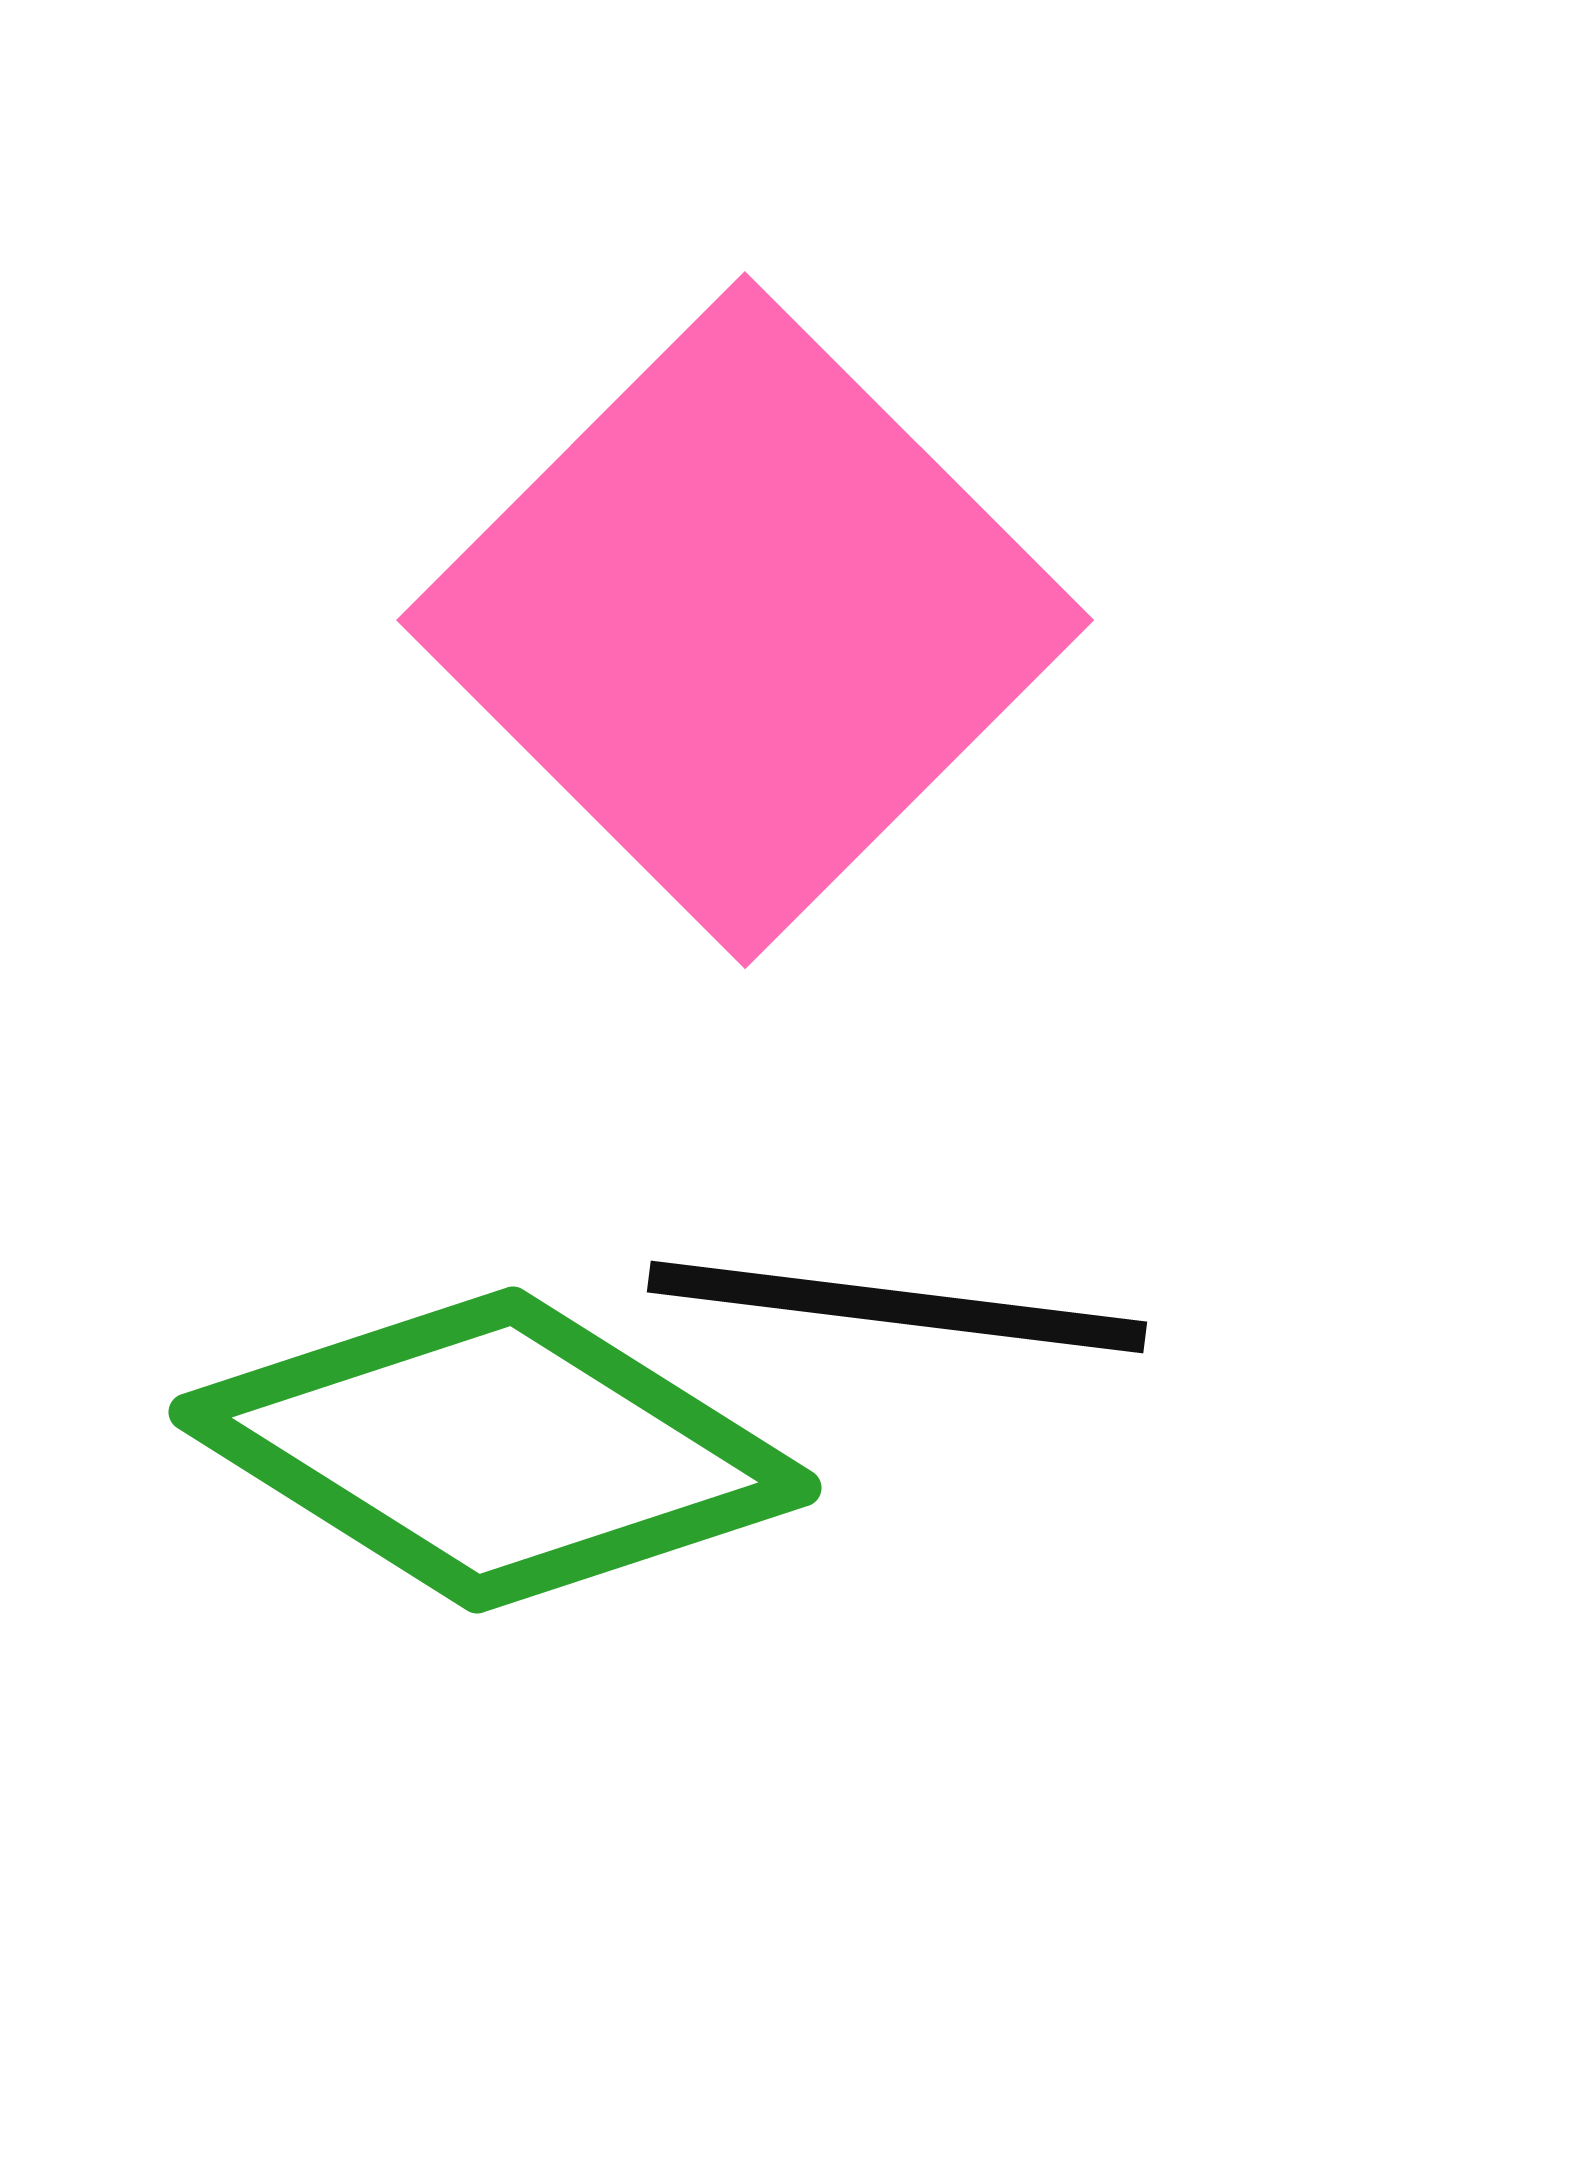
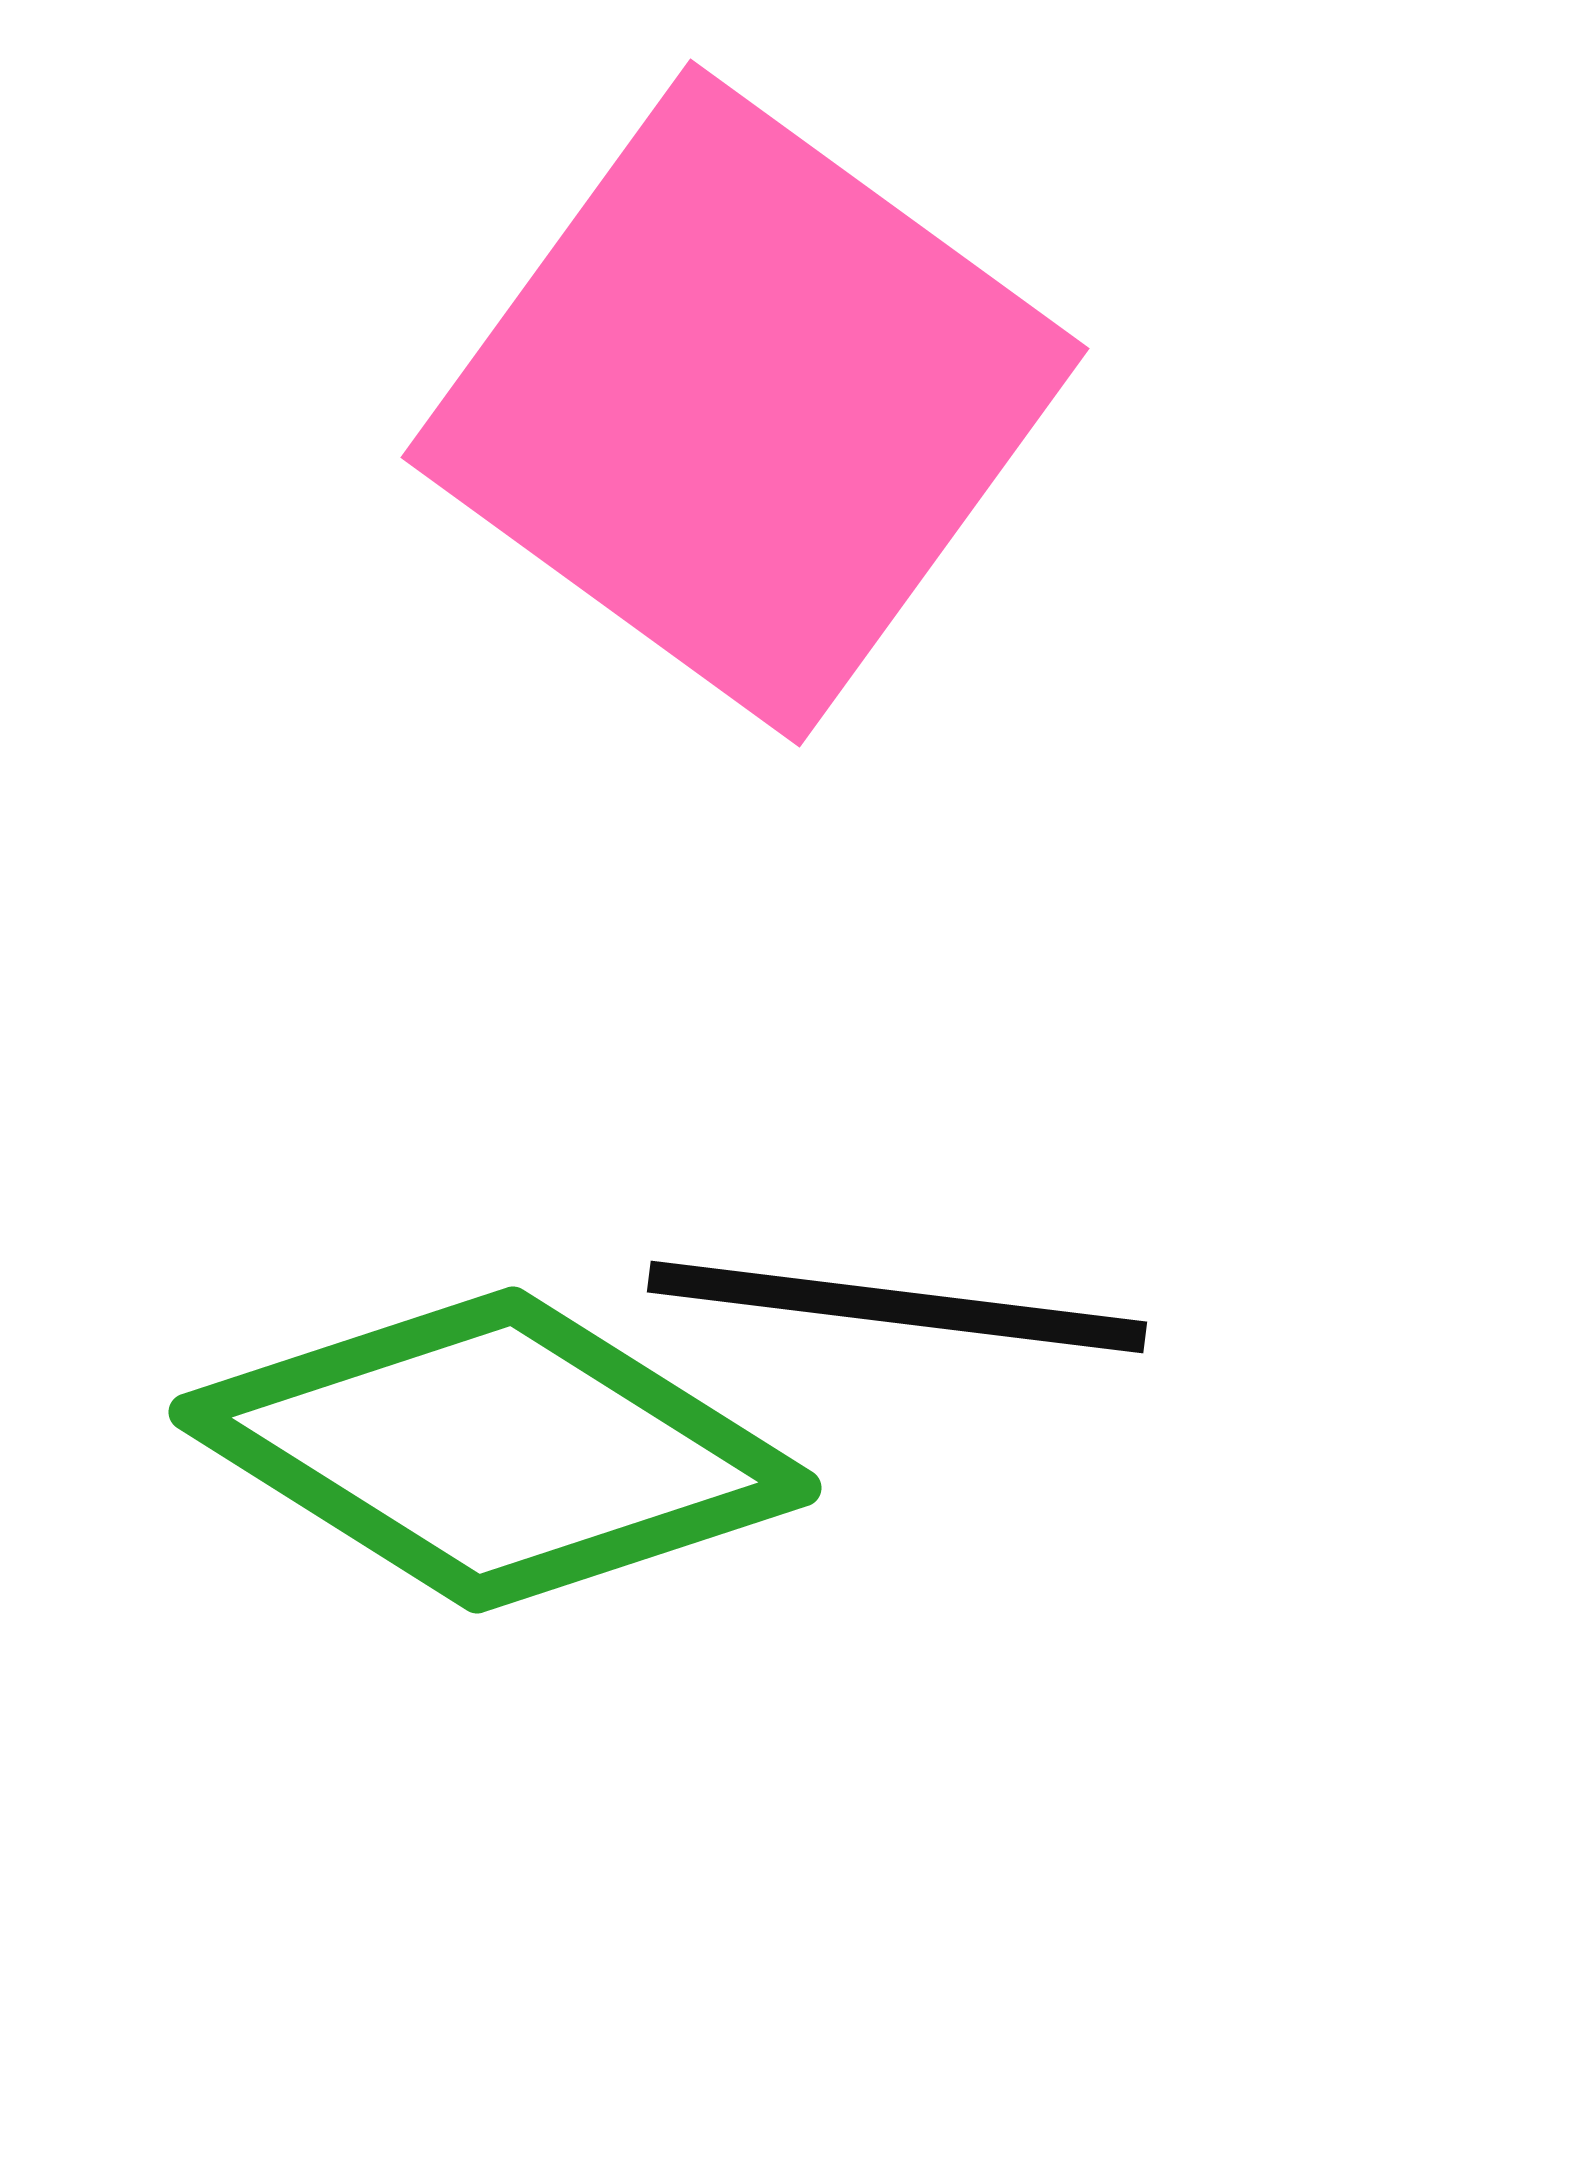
pink square: moved 217 px up; rotated 9 degrees counterclockwise
